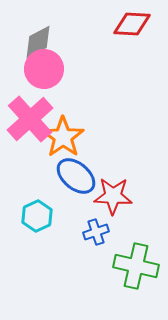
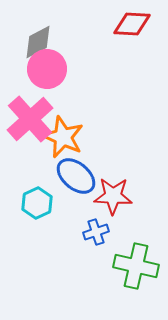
pink circle: moved 3 px right
orange star: rotated 12 degrees counterclockwise
cyan hexagon: moved 13 px up
